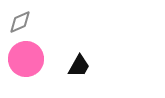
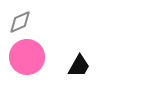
pink circle: moved 1 px right, 2 px up
